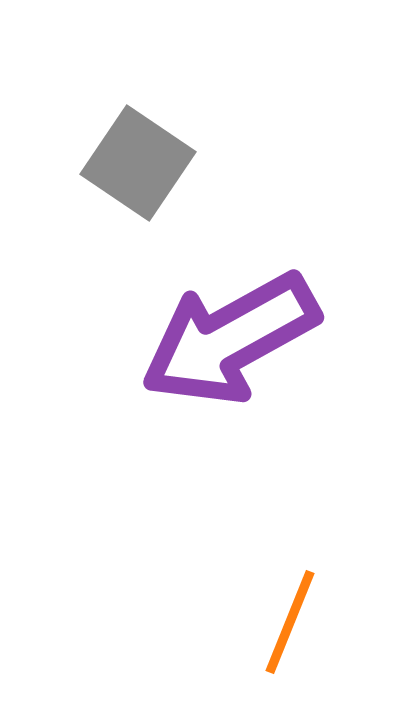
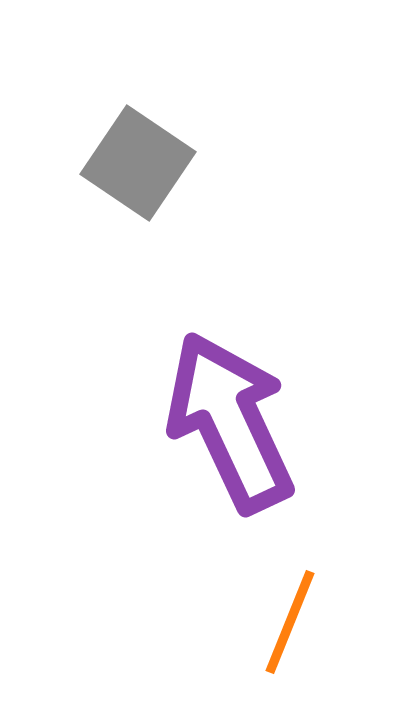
purple arrow: moved 83 px down; rotated 94 degrees clockwise
